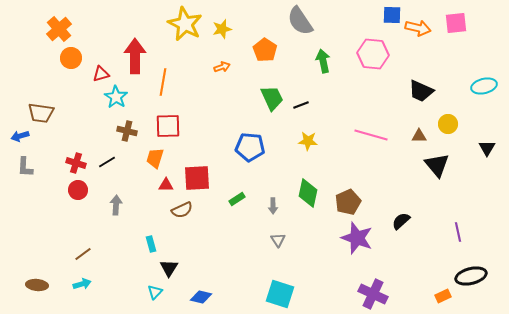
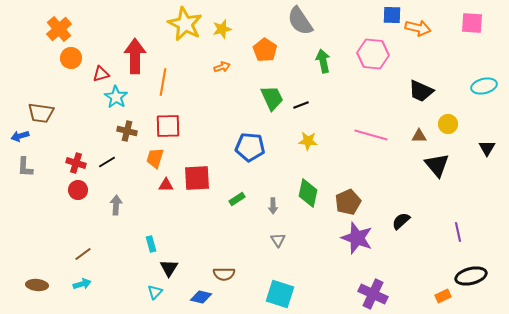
pink square at (456, 23): moved 16 px right; rotated 10 degrees clockwise
brown semicircle at (182, 210): moved 42 px right, 64 px down; rotated 25 degrees clockwise
